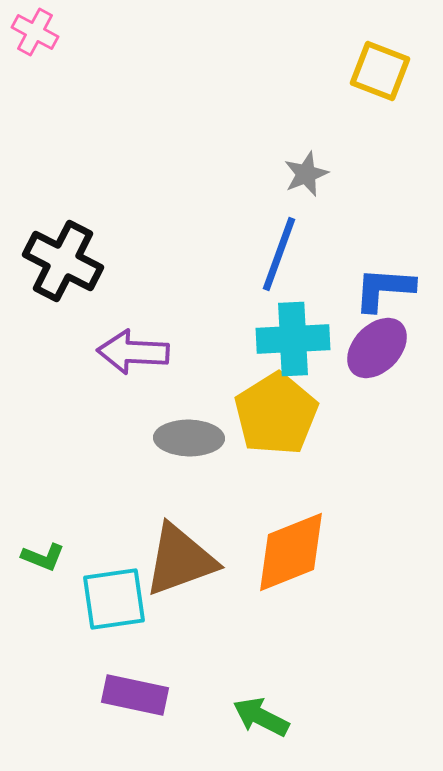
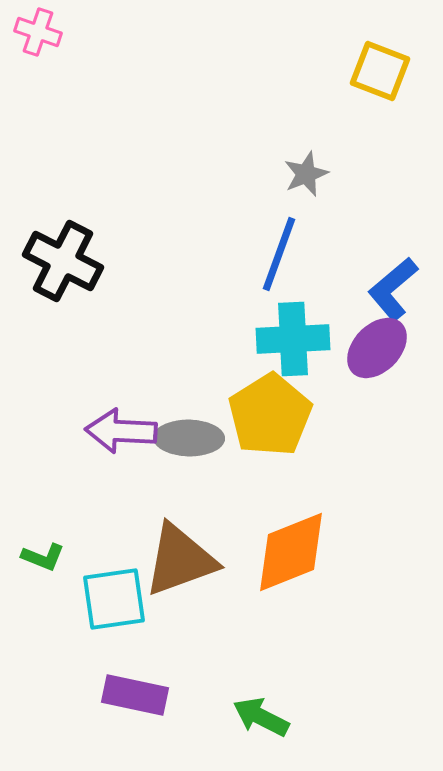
pink cross: moved 3 px right; rotated 9 degrees counterclockwise
blue L-shape: moved 9 px right; rotated 44 degrees counterclockwise
purple arrow: moved 12 px left, 79 px down
yellow pentagon: moved 6 px left, 1 px down
